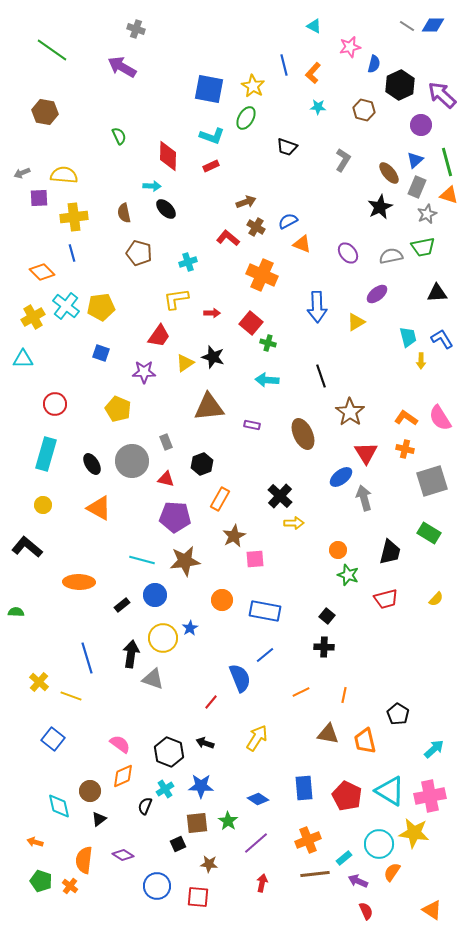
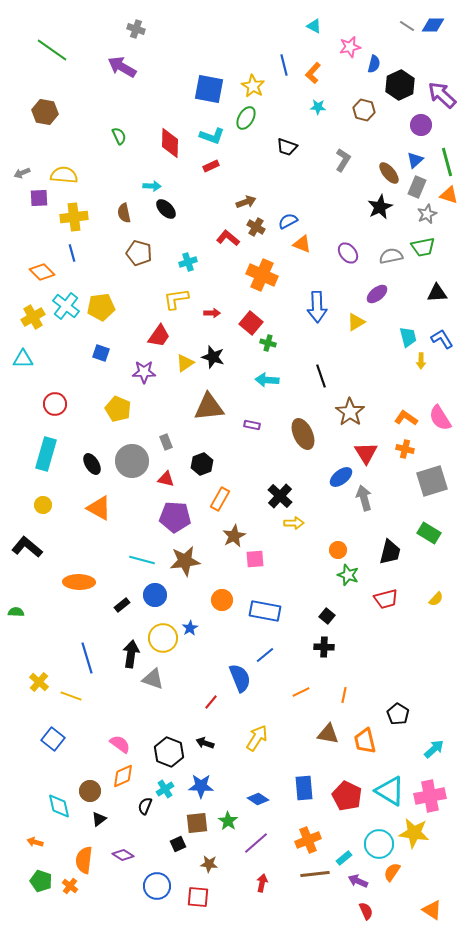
red diamond at (168, 156): moved 2 px right, 13 px up
